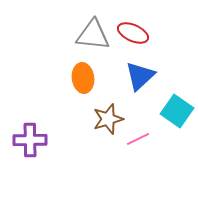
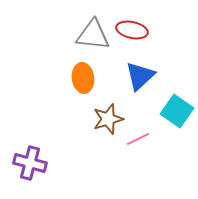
red ellipse: moved 1 px left, 3 px up; rotated 12 degrees counterclockwise
purple cross: moved 23 px down; rotated 16 degrees clockwise
